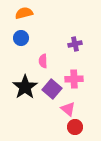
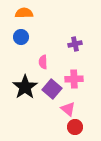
orange semicircle: rotated 12 degrees clockwise
blue circle: moved 1 px up
pink semicircle: moved 1 px down
